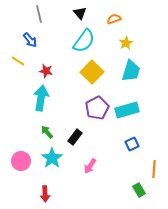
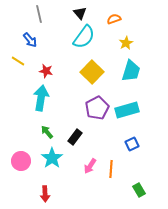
cyan semicircle: moved 4 px up
orange line: moved 43 px left
